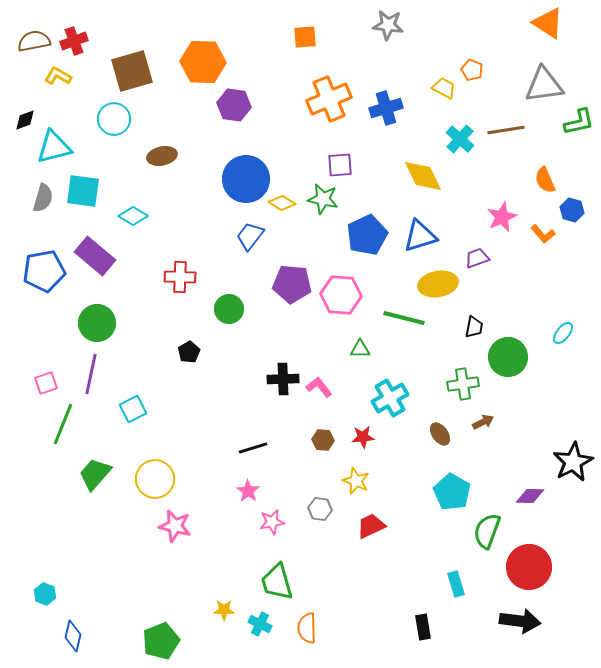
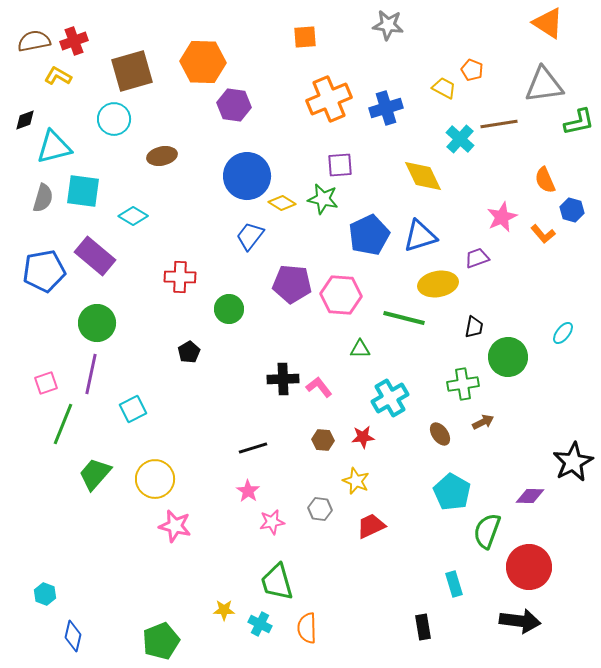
brown line at (506, 130): moved 7 px left, 6 px up
blue circle at (246, 179): moved 1 px right, 3 px up
blue pentagon at (367, 235): moved 2 px right
cyan rectangle at (456, 584): moved 2 px left
